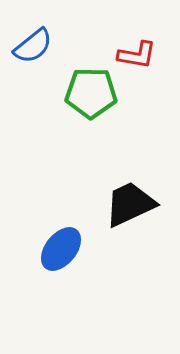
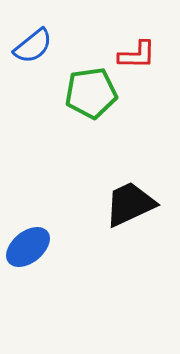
red L-shape: rotated 9 degrees counterclockwise
green pentagon: rotated 9 degrees counterclockwise
blue ellipse: moved 33 px left, 2 px up; rotated 12 degrees clockwise
